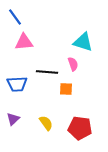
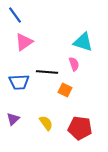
blue line: moved 2 px up
pink triangle: rotated 30 degrees counterclockwise
pink semicircle: moved 1 px right
blue trapezoid: moved 2 px right, 2 px up
orange square: moved 1 px left, 1 px down; rotated 24 degrees clockwise
